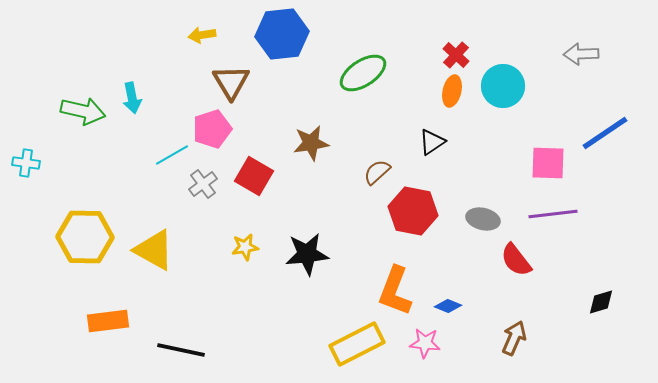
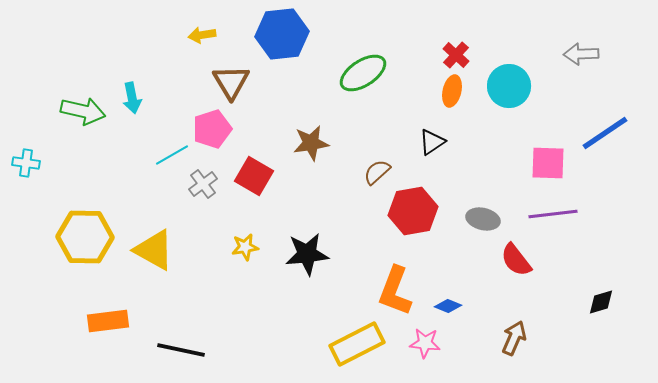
cyan circle: moved 6 px right
red hexagon: rotated 21 degrees counterclockwise
